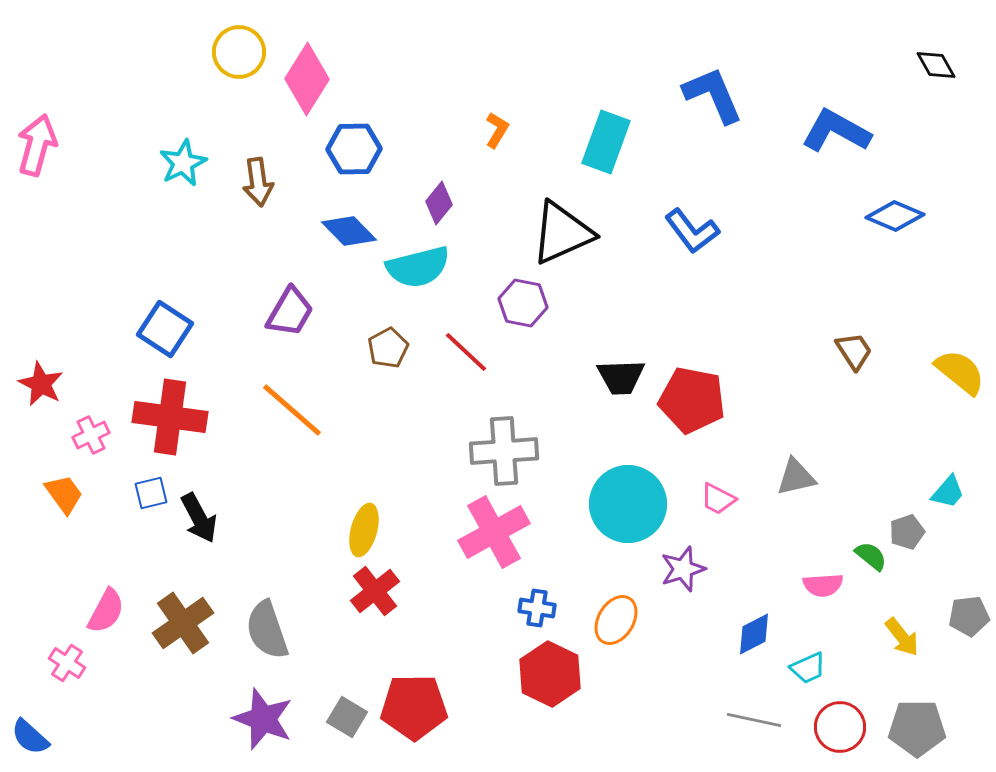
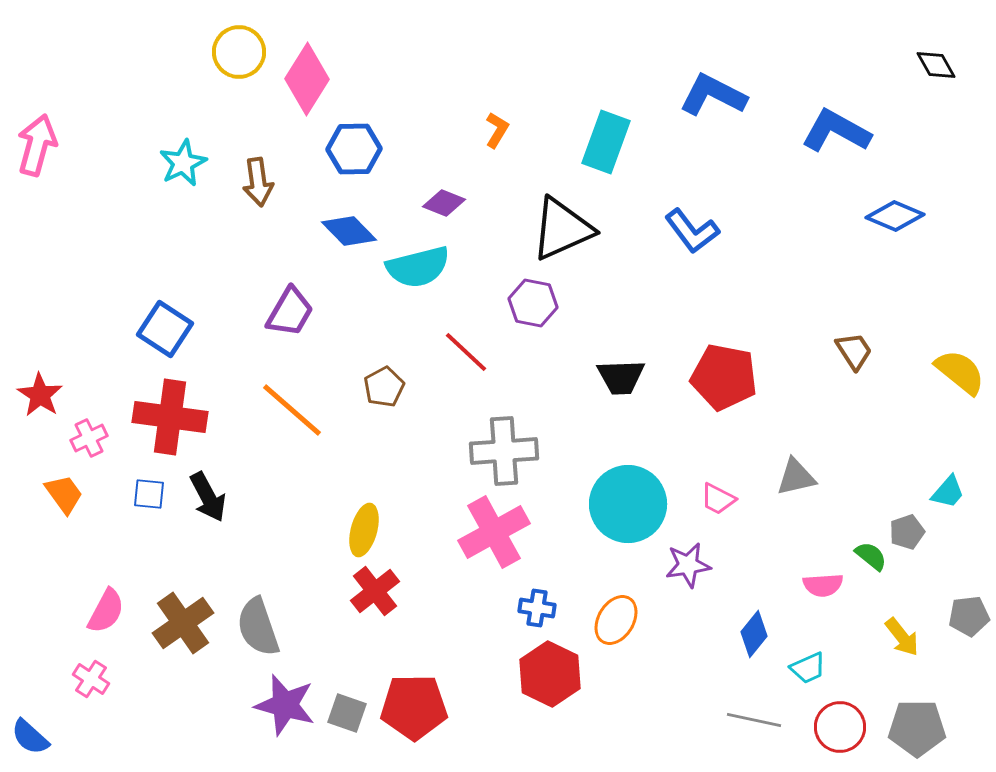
blue L-shape at (713, 95): rotated 40 degrees counterclockwise
purple diamond at (439, 203): moved 5 px right; rotated 72 degrees clockwise
black triangle at (562, 233): moved 4 px up
purple hexagon at (523, 303): moved 10 px right
brown pentagon at (388, 348): moved 4 px left, 39 px down
red star at (41, 384): moved 1 px left, 11 px down; rotated 6 degrees clockwise
red pentagon at (692, 400): moved 32 px right, 23 px up
pink cross at (91, 435): moved 2 px left, 3 px down
blue square at (151, 493): moved 2 px left, 1 px down; rotated 20 degrees clockwise
black arrow at (199, 518): moved 9 px right, 21 px up
purple star at (683, 569): moved 5 px right, 4 px up; rotated 9 degrees clockwise
gray semicircle at (267, 630): moved 9 px left, 3 px up
blue diamond at (754, 634): rotated 24 degrees counterclockwise
pink cross at (67, 663): moved 24 px right, 16 px down
gray square at (347, 717): moved 4 px up; rotated 12 degrees counterclockwise
purple star at (263, 719): moved 22 px right, 14 px up; rotated 6 degrees counterclockwise
